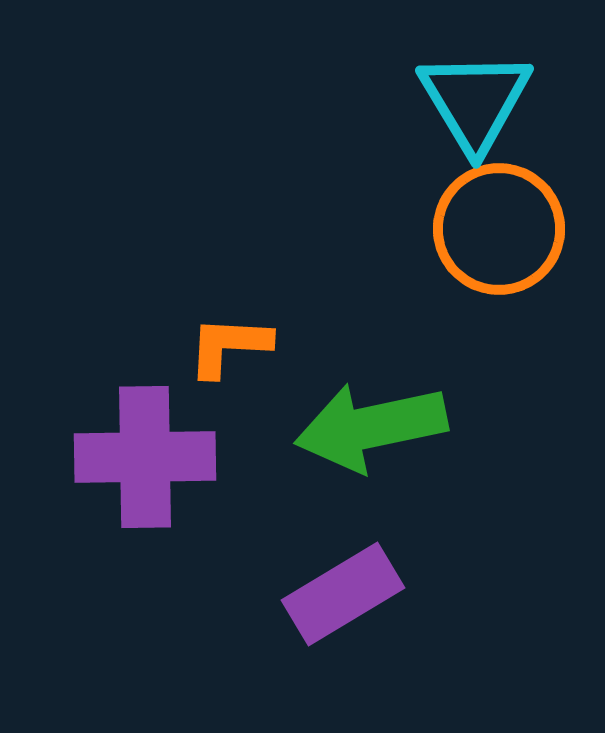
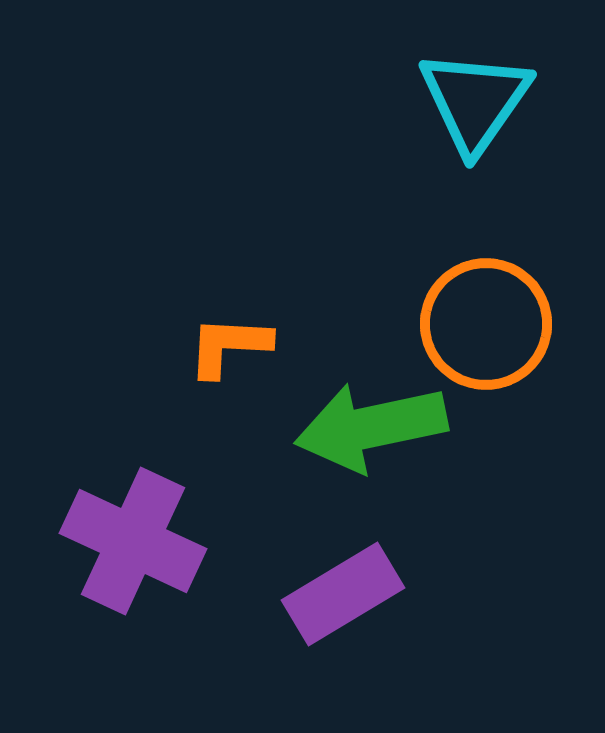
cyan triangle: rotated 6 degrees clockwise
orange circle: moved 13 px left, 95 px down
purple cross: moved 12 px left, 84 px down; rotated 26 degrees clockwise
